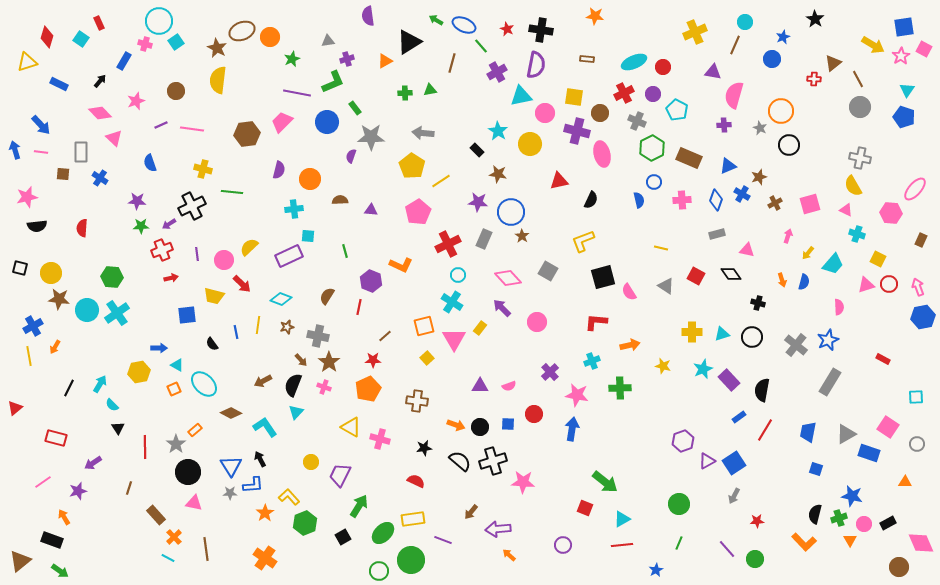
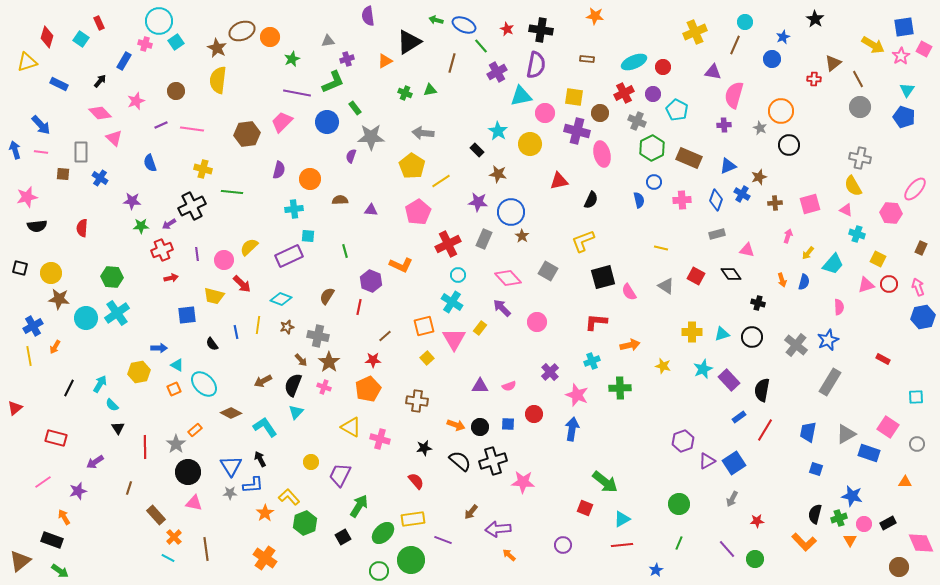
green arrow at (436, 20): rotated 16 degrees counterclockwise
green cross at (405, 93): rotated 24 degrees clockwise
purple star at (137, 201): moved 5 px left
brown cross at (775, 203): rotated 24 degrees clockwise
brown rectangle at (921, 240): moved 8 px down
cyan circle at (87, 310): moved 1 px left, 8 px down
pink star at (577, 395): rotated 10 degrees clockwise
purple arrow at (93, 463): moved 2 px right, 1 px up
red semicircle at (416, 481): rotated 24 degrees clockwise
gray arrow at (734, 496): moved 2 px left, 3 px down
